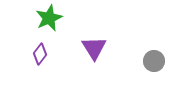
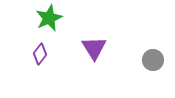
gray circle: moved 1 px left, 1 px up
